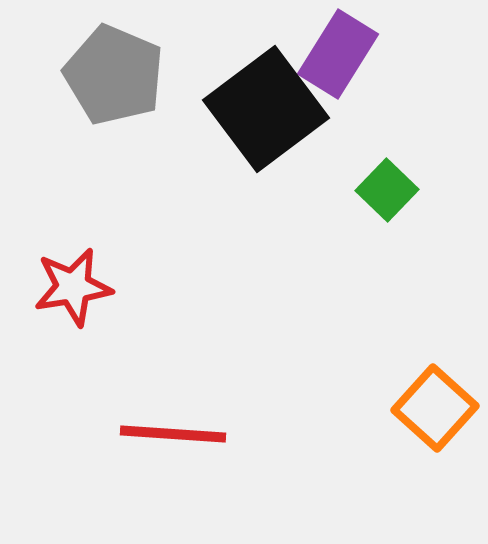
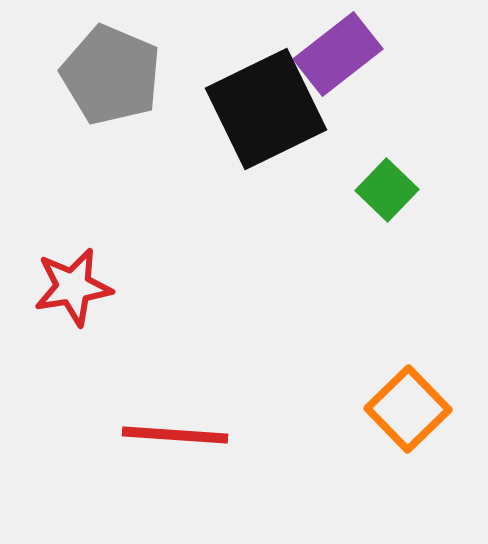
purple rectangle: rotated 20 degrees clockwise
gray pentagon: moved 3 px left
black square: rotated 11 degrees clockwise
orange square: moved 27 px left, 1 px down; rotated 4 degrees clockwise
red line: moved 2 px right, 1 px down
